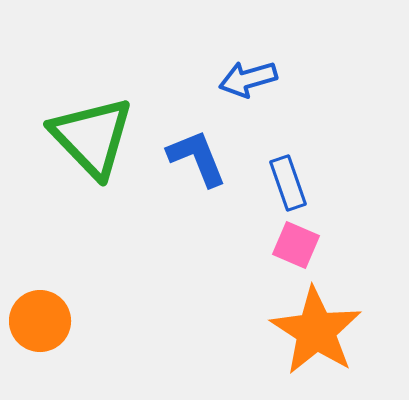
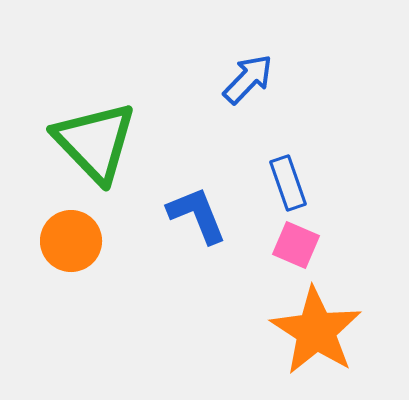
blue arrow: rotated 150 degrees clockwise
green triangle: moved 3 px right, 5 px down
blue L-shape: moved 57 px down
orange circle: moved 31 px right, 80 px up
